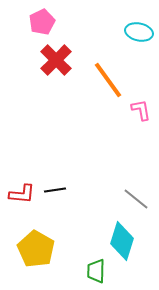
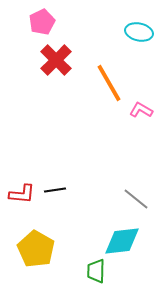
orange line: moved 1 px right, 3 px down; rotated 6 degrees clockwise
pink L-shape: rotated 50 degrees counterclockwise
cyan diamond: rotated 66 degrees clockwise
